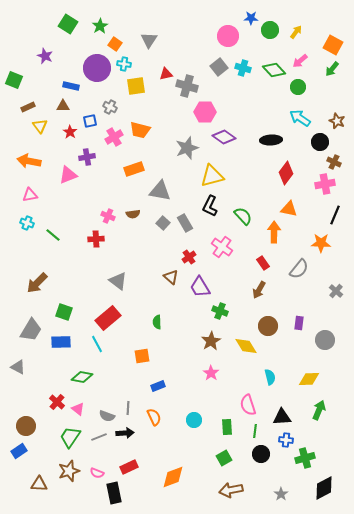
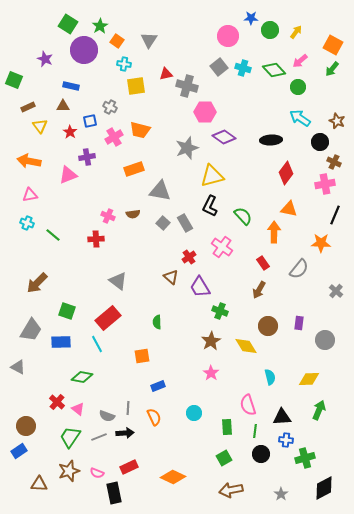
orange square at (115, 44): moved 2 px right, 3 px up
purple star at (45, 56): moved 3 px down
purple circle at (97, 68): moved 13 px left, 18 px up
green square at (64, 312): moved 3 px right, 1 px up
cyan circle at (194, 420): moved 7 px up
orange diamond at (173, 477): rotated 45 degrees clockwise
